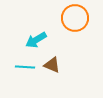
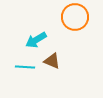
orange circle: moved 1 px up
brown triangle: moved 4 px up
